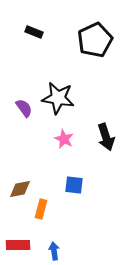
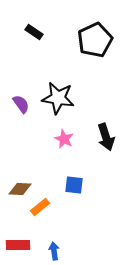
black rectangle: rotated 12 degrees clockwise
purple semicircle: moved 3 px left, 4 px up
brown diamond: rotated 15 degrees clockwise
orange rectangle: moved 1 px left, 2 px up; rotated 36 degrees clockwise
